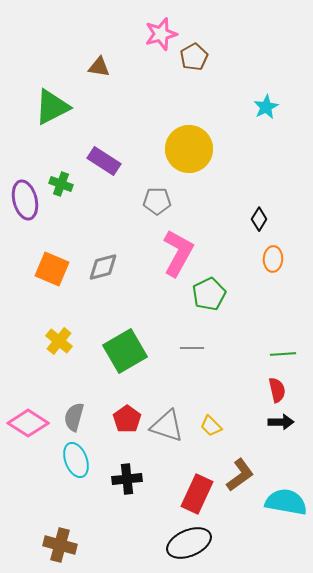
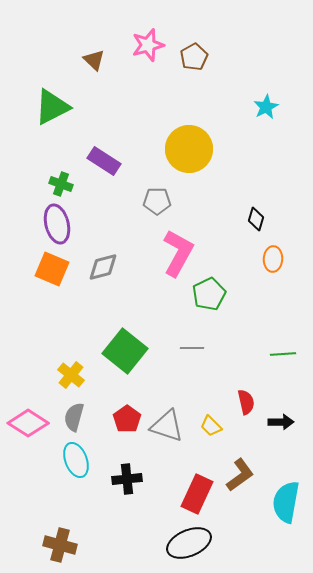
pink star: moved 13 px left, 11 px down
brown triangle: moved 5 px left, 7 px up; rotated 35 degrees clockwise
purple ellipse: moved 32 px right, 24 px down
black diamond: moved 3 px left; rotated 15 degrees counterclockwise
yellow cross: moved 12 px right, 34 px down
green square: rotated 21 degrees counterclockwise
red semicircle: moved 31 px left, 12 px down
cyan semicircle: rotated 90 degrees counterclockwise
